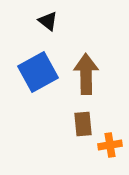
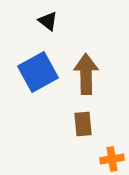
orange cross: moved 2 px right, 14 px down
